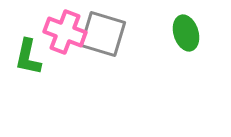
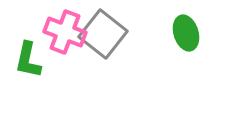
gray square: rotated 21 degrees clockwise
green L-shape: moved 3 px down
